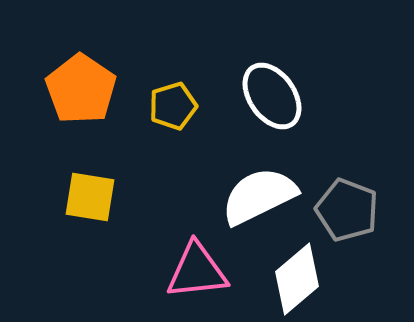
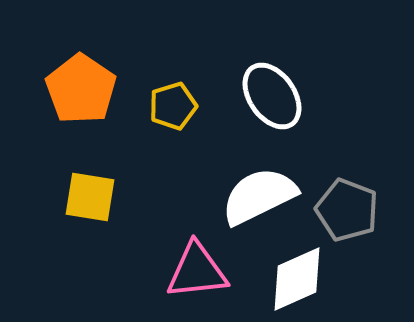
white diamond: rotated 16 degrees clockwise
